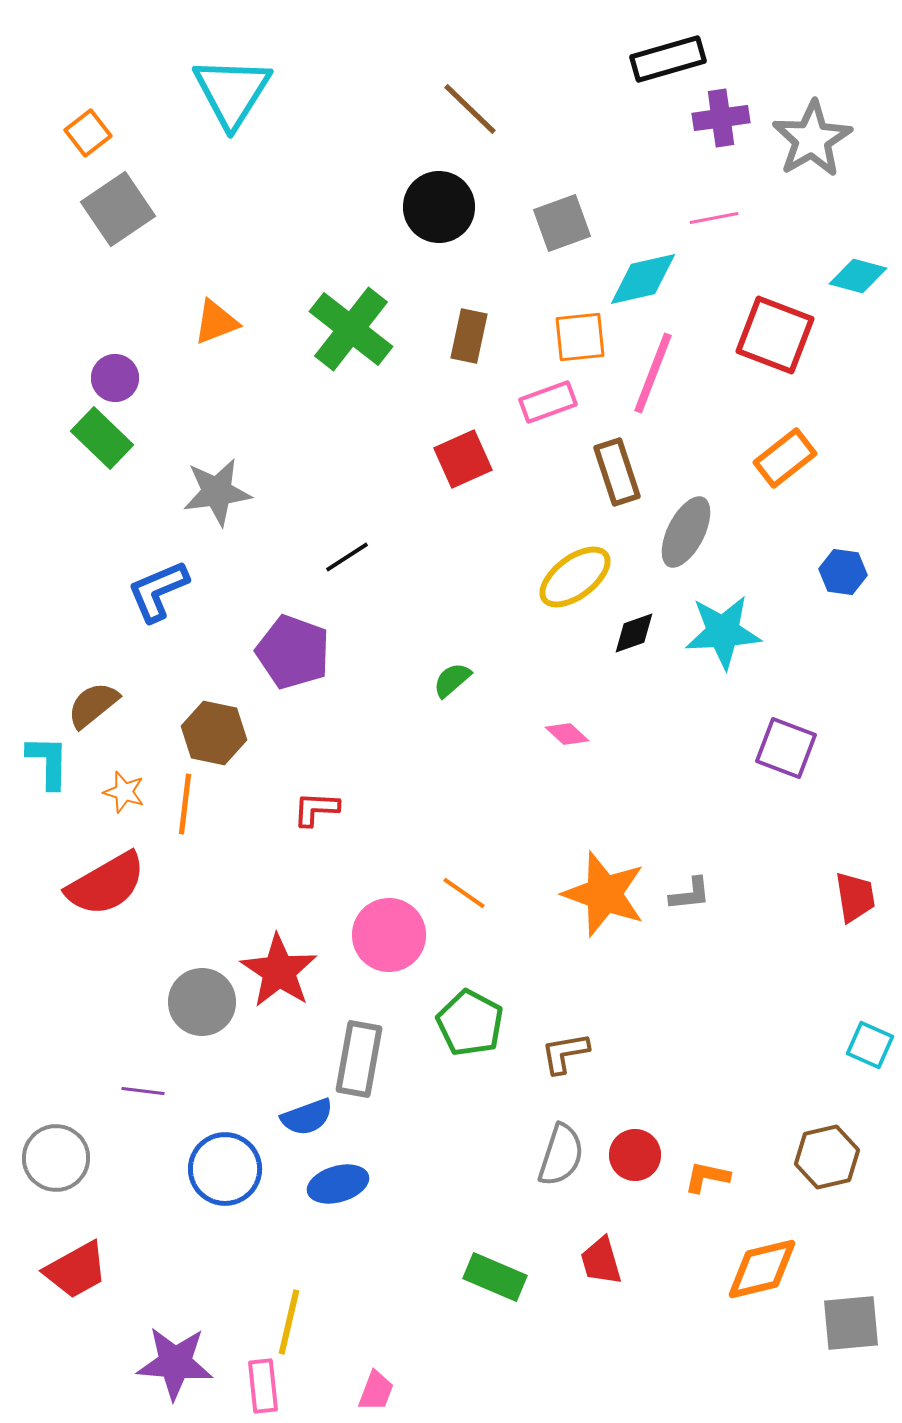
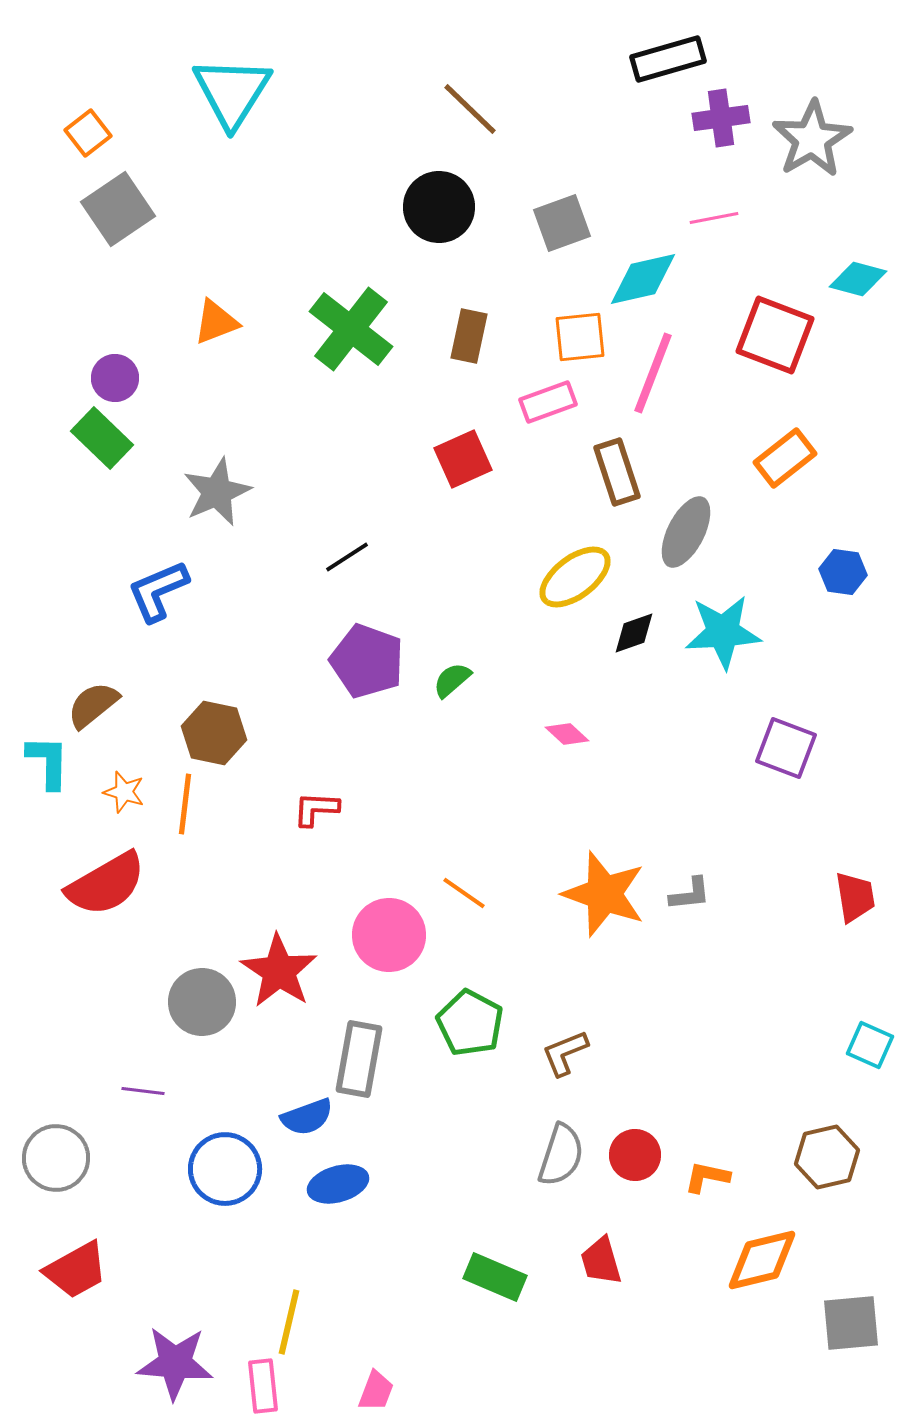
cyan diamond at (858, 276): moved 3 px down
gray star at (217, 492): rotated 16 degrees counterclockwise
purple pentagon at (293, 652): moved 74 px right, 9 px down
brown L-shape at (565, 1053): rotated 12 degrees counterclockwise
orange diamond at (762, 1269): moved 9 px up
